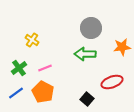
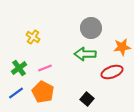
yellow cross: moved 1 px right, 3 px up
red ellipse: moved 10 px up
